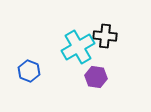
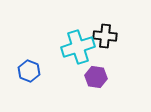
cyan cross: rotated 12 degrees clockwise
